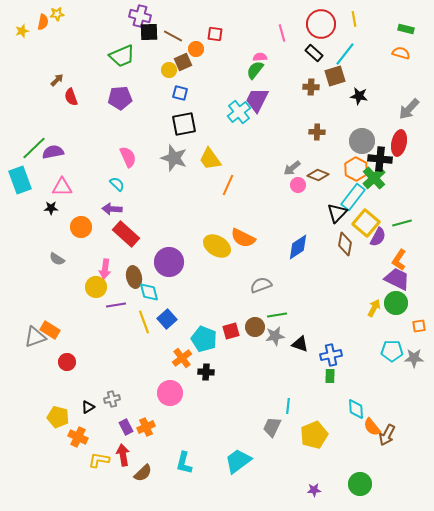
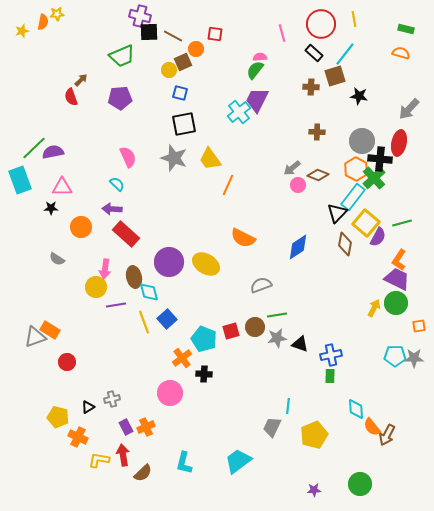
brown arrow at (57, 80): moved 24 px right
yellow ellipse at (217, 246): moved 11 px left, 18 px down
gray star at (275, 336): moved 2 px right, 2 px down
cyan pentagon at (392, 351): moved 3 px right, 5 px down
black cross at (206, 372): moved 2 px left, 2 px down
